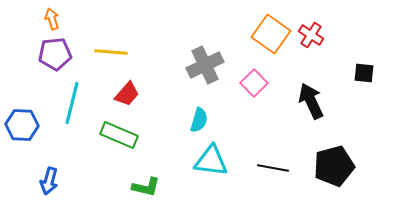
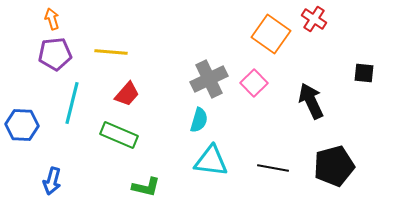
red cross: moved 3 px right, 16 px up
gray cross: moved 4 px right, 14 px down
blue arrow: moved 3 px right
